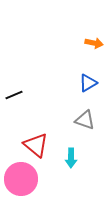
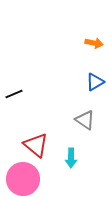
blue triangle: moved 7 px right, 1 px up
black line: moved 1 px up
gray triangle: rotated 15 degrees clockwise
pink circle: moved 2 px right
